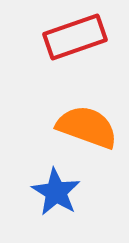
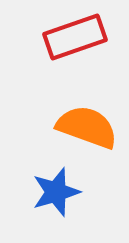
blue star: rotated 24 degrees clockwise
